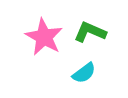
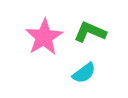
pink star: rotated 12 degrees clockwise
